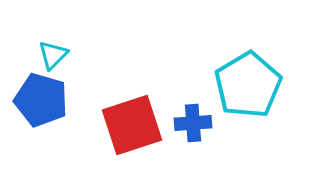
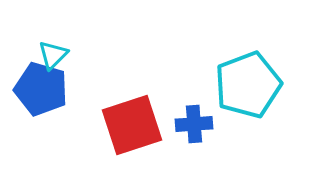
cyan pentagon: rotated 10 degrees clockwise
blue pentagon: moved 11 px up
blue cross: moved 1 px right, 1 px down
